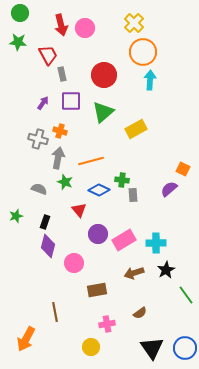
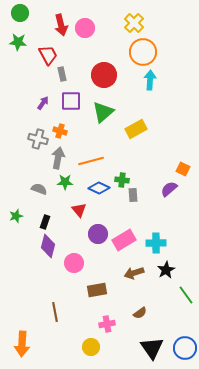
green star at (65, 182): rotated 21 degrees counterclockwise
blue diamond at (99, 190): moved 2 px up
orange arrow at (26, 339): moved 4 px left, 5 px down; rotated 25 degrees counterclockwise
